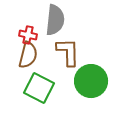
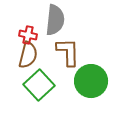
green square: moved 3 px up; rotated 20 degrees clockwise
